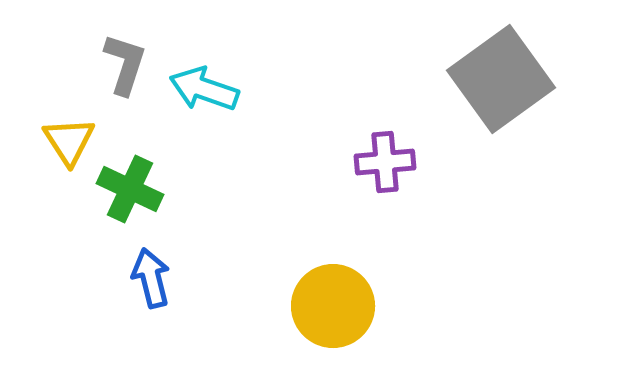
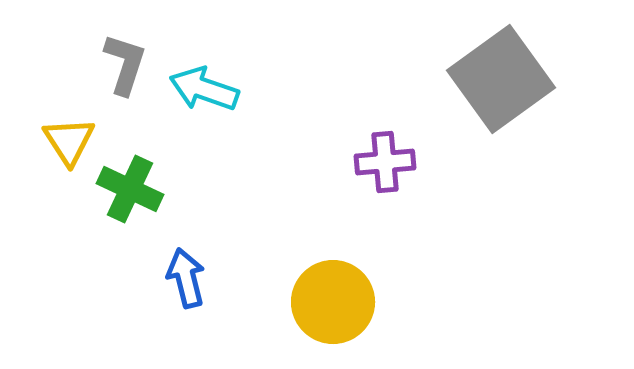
blue arrow: moved 35 px right
yellow circle: moved 4 px up
